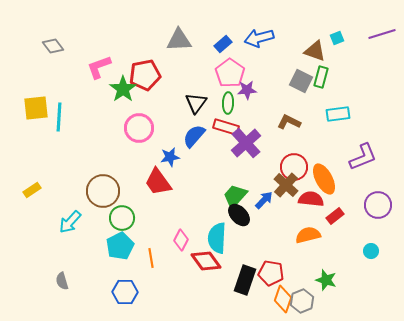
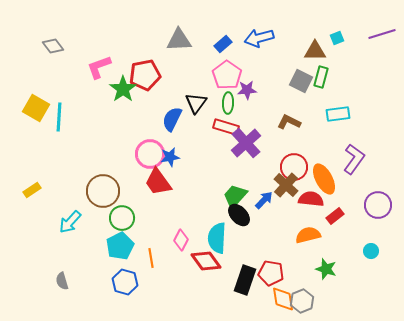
brown triangle at (315, 51): rotated 20 degrees counterclockwise
pink pentagon at (230, 73): moved 3 px left, 2 px down
yellow square at (36, 108): rotated 36 degrees clockwise
pink circle at (139, 128): moved 11 px right, 26 px down
blue semicircle at (194, 136): moved 22 px left, 17 px up; rotated 15 degrees counterclockwise
purple L-shape at (363, 157): moved 9 px left, 2 px down; rotated 32 degrees counterclockwise
green star at (326, 280): moved 11 px up
blue hexagon at (125, 292): moved 10 px up; rotated 15 degrees clockwise
orange diamond at (283, 299): rotated 28 degrees counterclockwise
